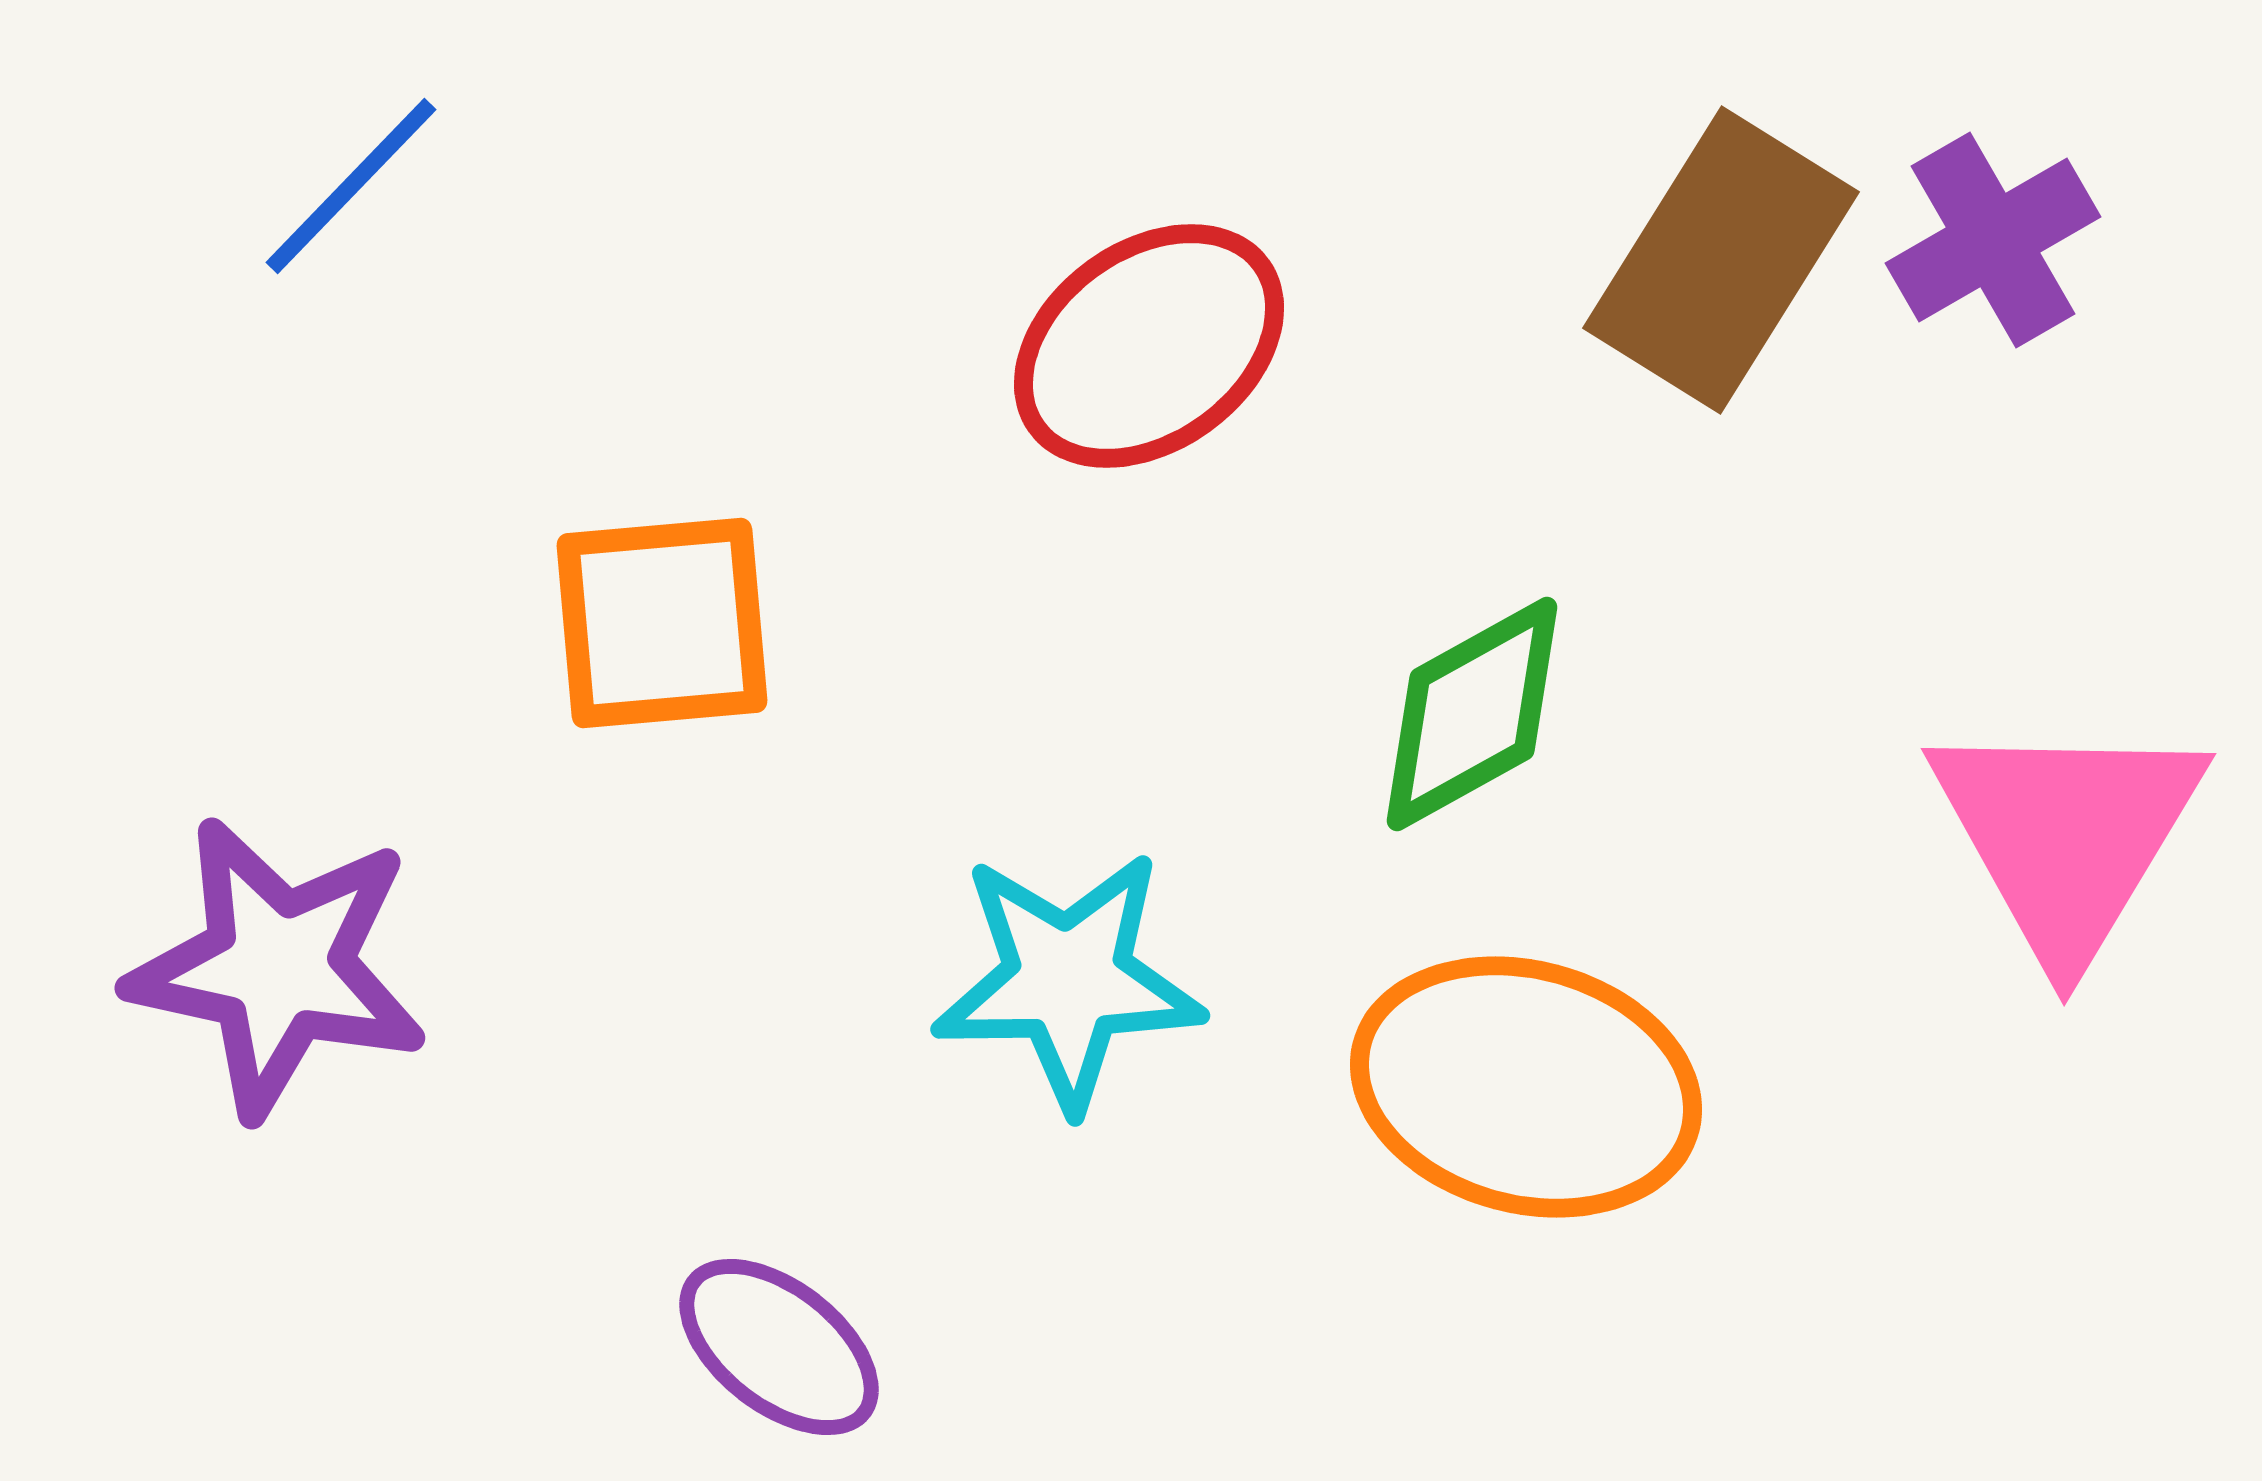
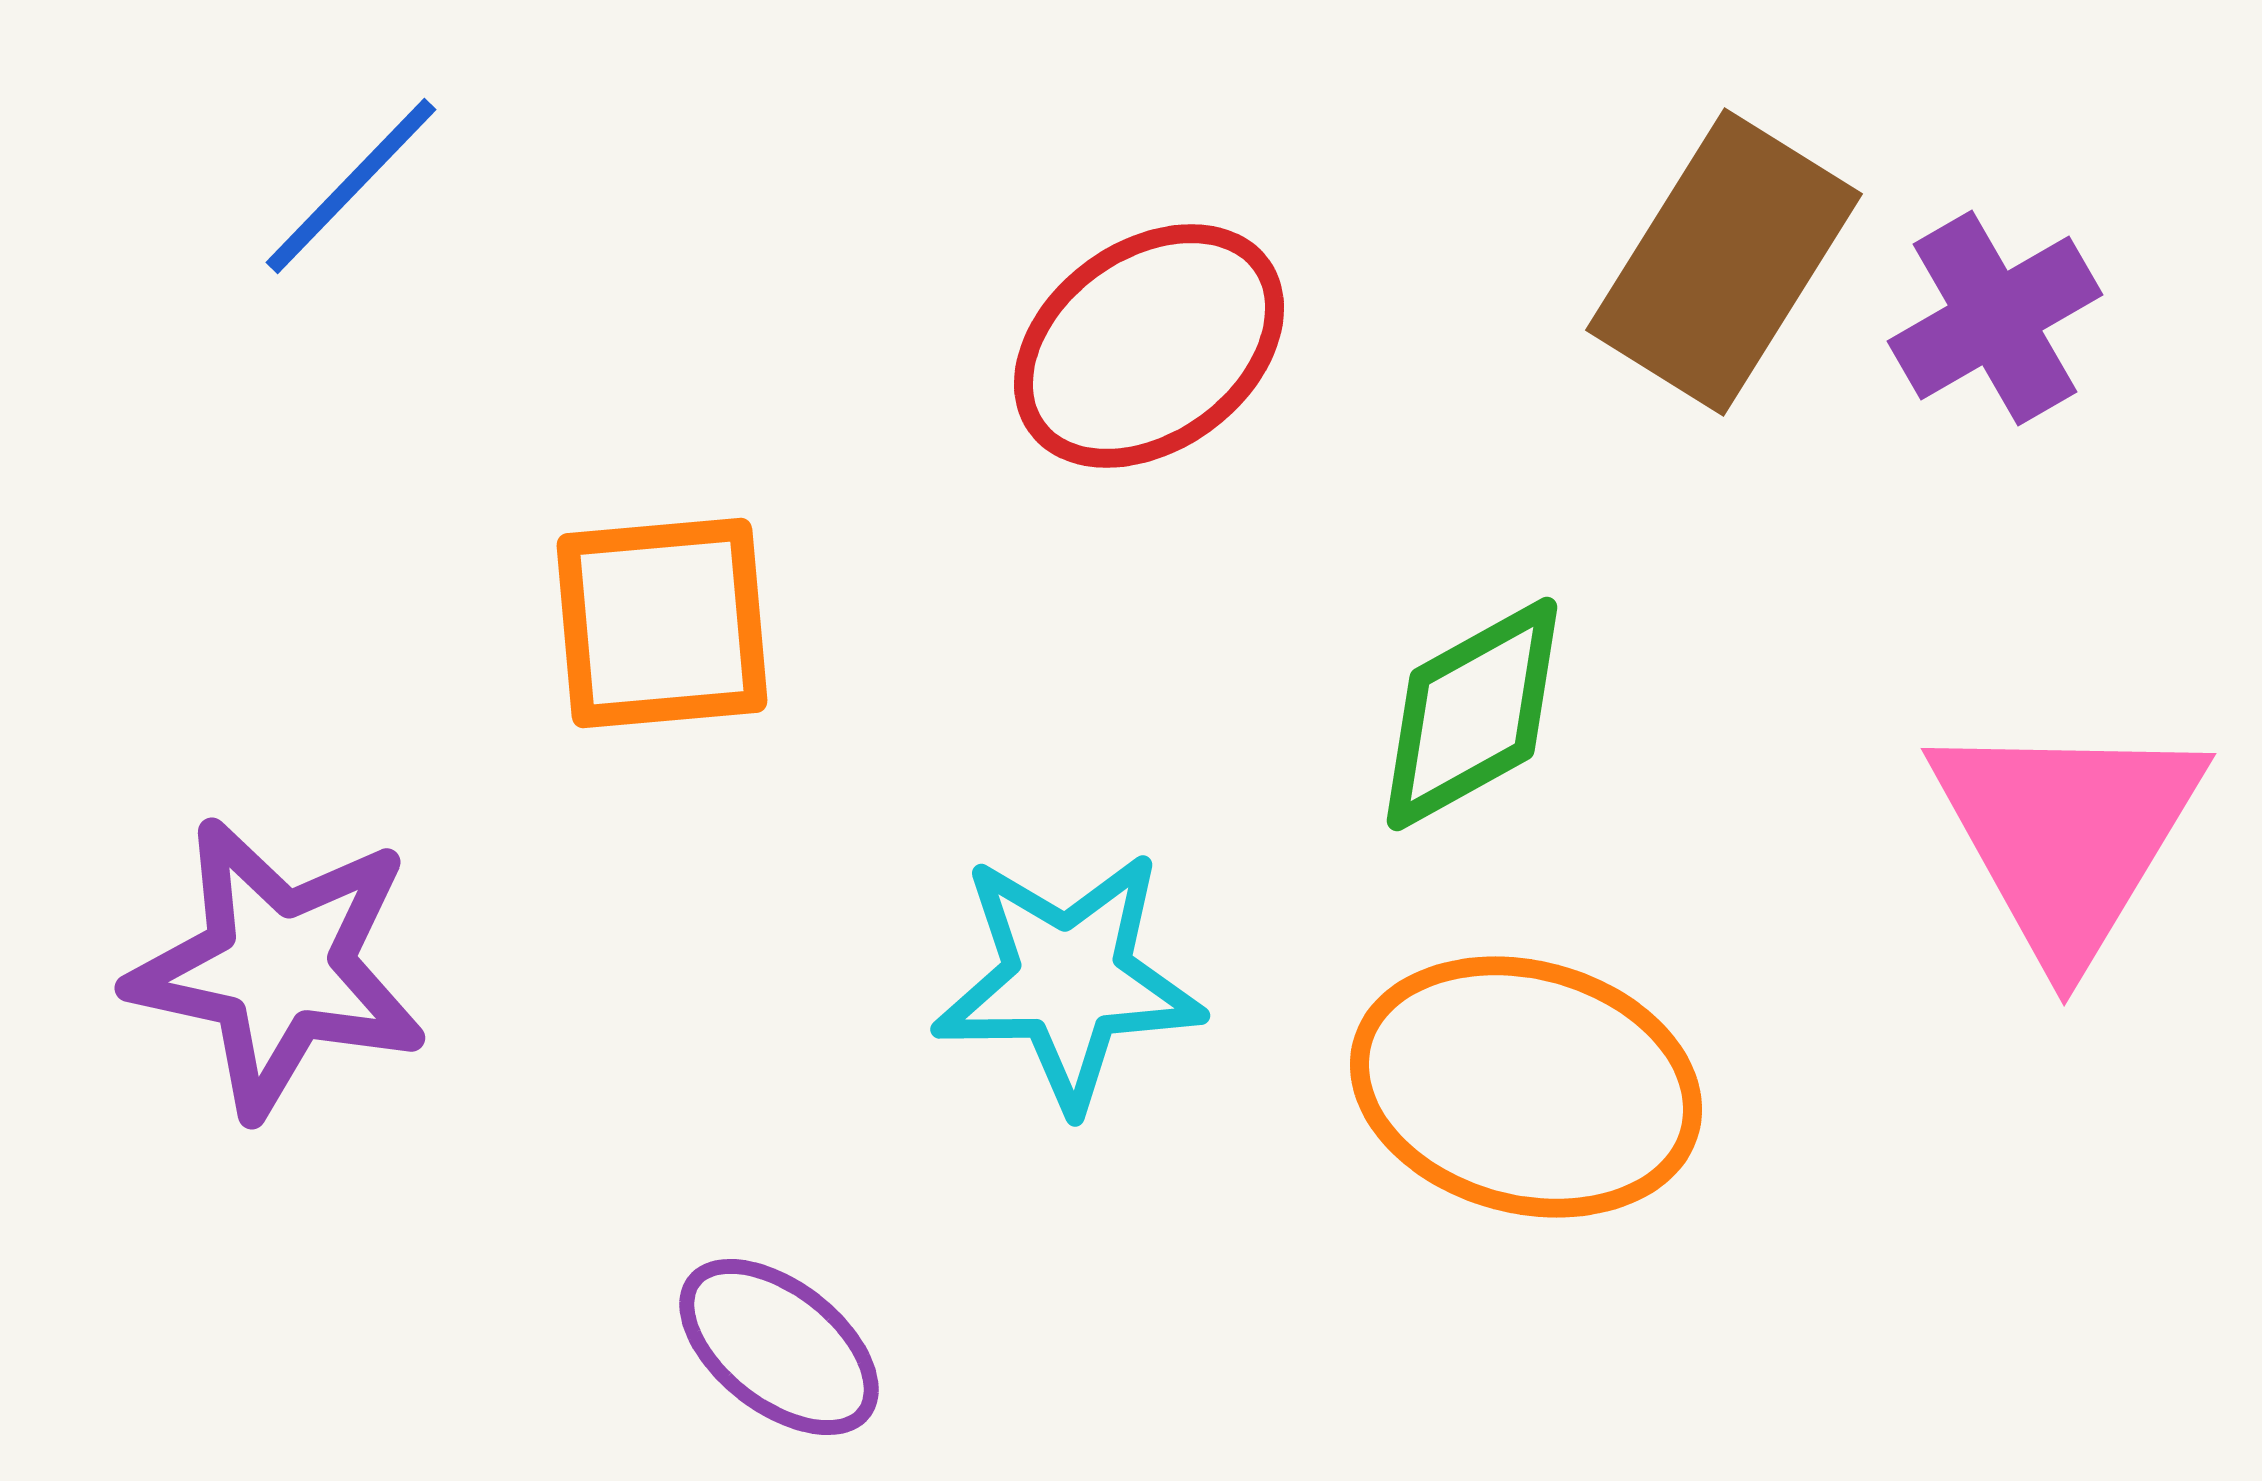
purple cross: moved 2 px right, 78 px down
brown rectangle: moved 3 px right, 2 px down
